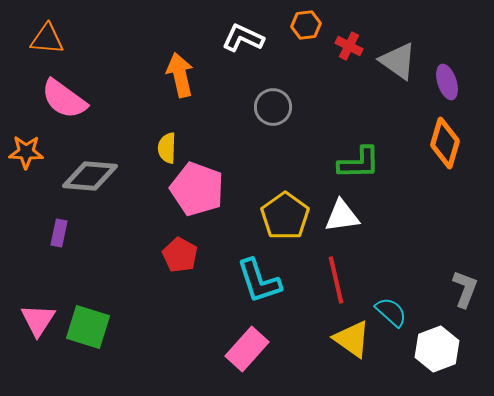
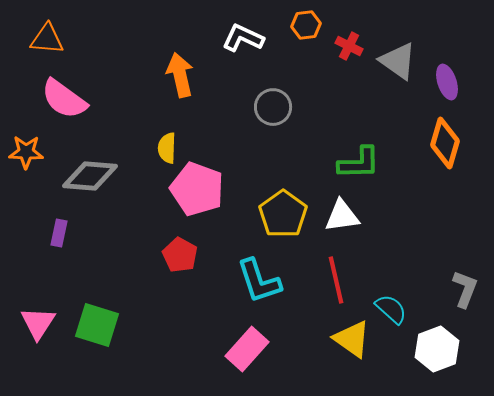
yellow pentagon: moved 2 px left, 2 px up
cyan semicircle: moved 3 px up
pink triangle: moved 3 px down
green square: moved 9 px right, 2 px up
